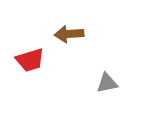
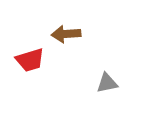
brown arrow: moved 3 px left
